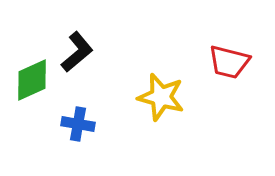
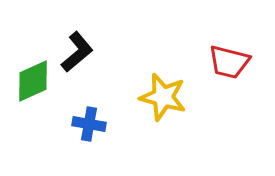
green diamond: moved 1 px right, 1 px down
yellow star: moved 2 px right
blue cross: moved 11 px right
